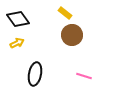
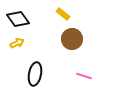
yellow rectangle: moved 2 px left, 1 px down
brown circle: moved 4 px down
